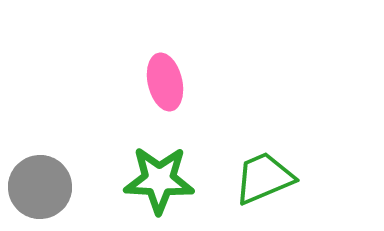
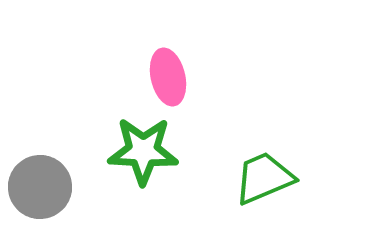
pink ellipse: moved 3 px right, 5 px up
green star: moved 16 px left, 29 px up
